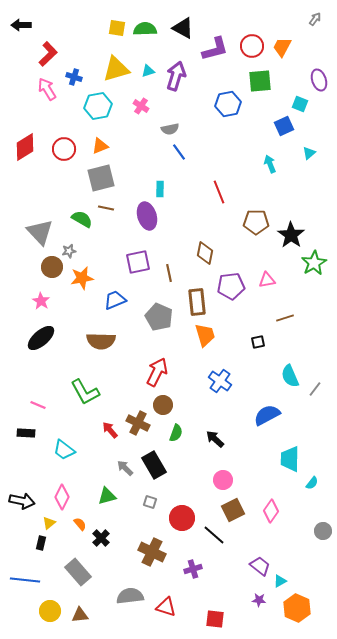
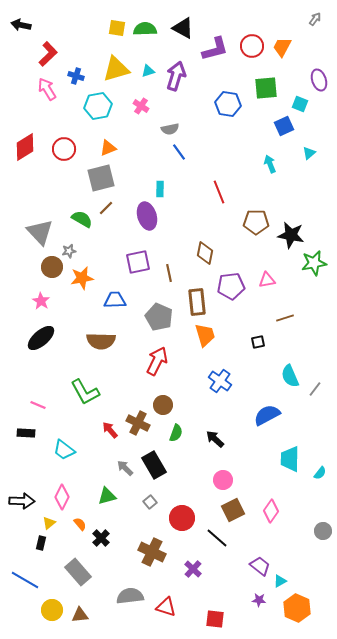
black arrow at (21, 25): rotated 12 degrees clockwise
blue cross at (74, 77): moved 2 px right, 1 px up
green square at (260, 81): moved 6 px right, 7 px down
blue hexagon at (228, 104): rotated 20 degrees clockwise
orange triangle at (100, 146): moved 8 px right, 2 px down
brown line at (106, 208): rotated 56 degrees counterclockwise
black star at (291, 235): rotated 24 degrees counterclockwise
green star at (314, 263): rotated 20 degrees clockwise
blue trapezoid at (115, 300): rotated 20 degrees clockwise
red arrow at (157, 372): moved 11 px up
cyan semicircle at (312, 483): moved 8 px right, 10 px up
black arrow at (22, 501): rotated 10 degrees counterclockwise
gray square at (150, 502): rotated 32 degrees clockwise
black line at (214, 535): moved 3 px right, 3 px down
purple cross at (193, 569): rotated 30 degrees counterclockwise
blue line at (25, 580): rotated 24 degrees clockwise
yellow circle at (50, 611): moved 2 px right, 1 px up
